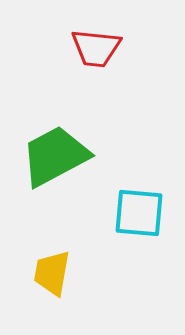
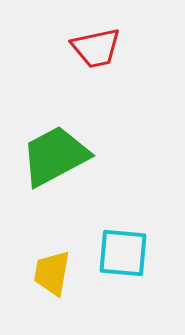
red trapezoid: rotated 18 degrees counterclockwise
cyan square: moved 16 px left, 40 px down
